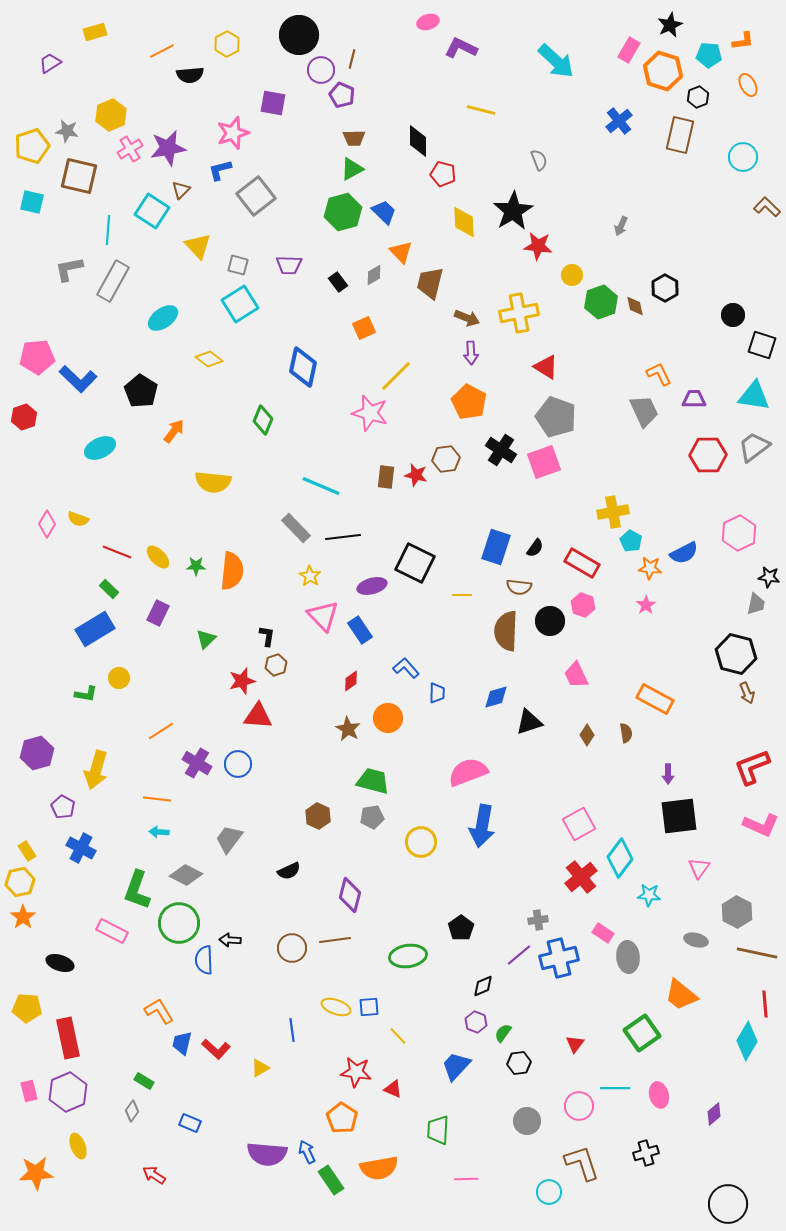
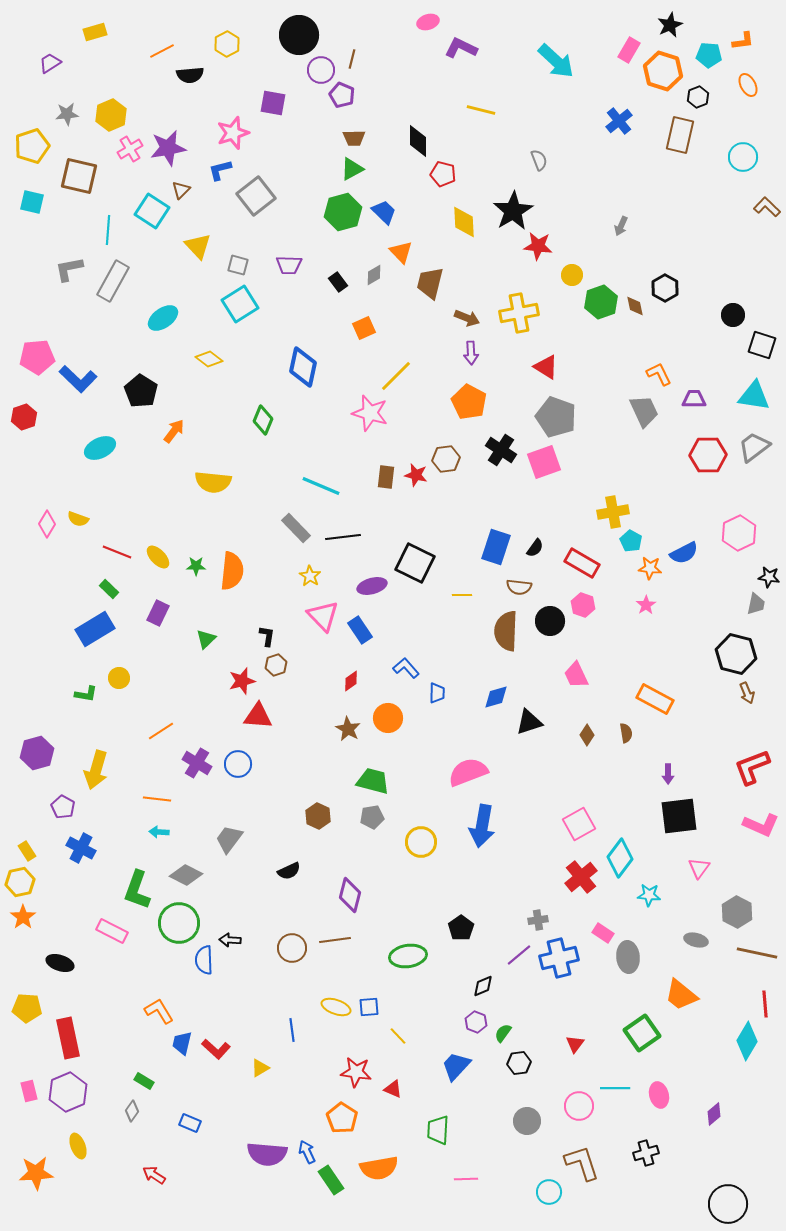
gray star at (67, 131): moved 17 px up; rotated 15 degrees counterclockwise
